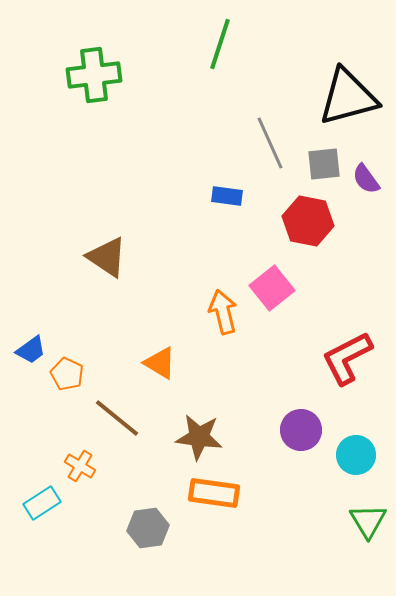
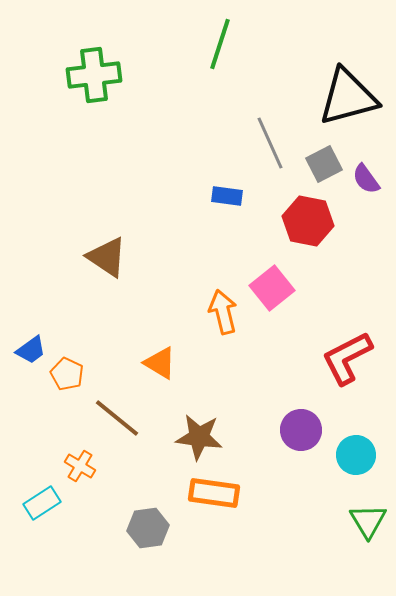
gray square: rotated 21 degrees counterclockwise
